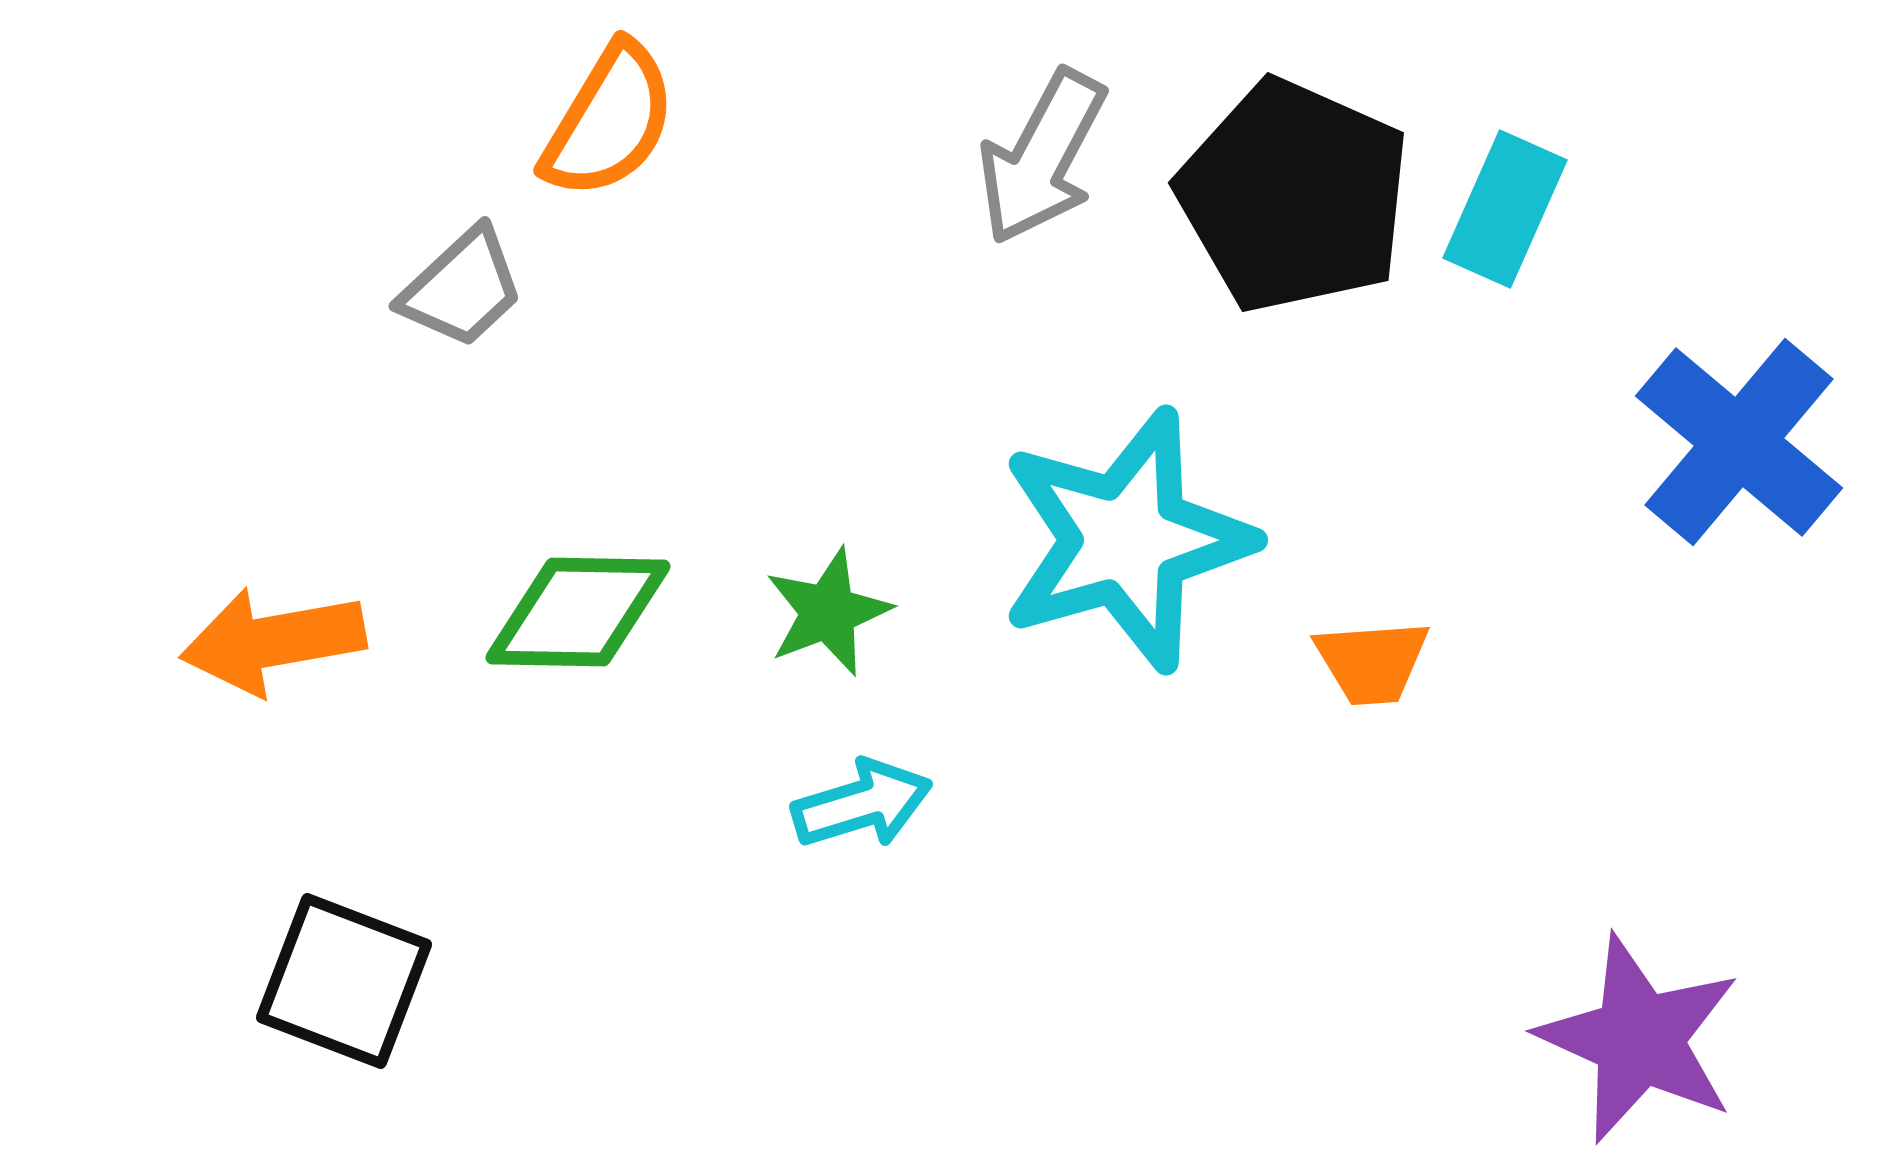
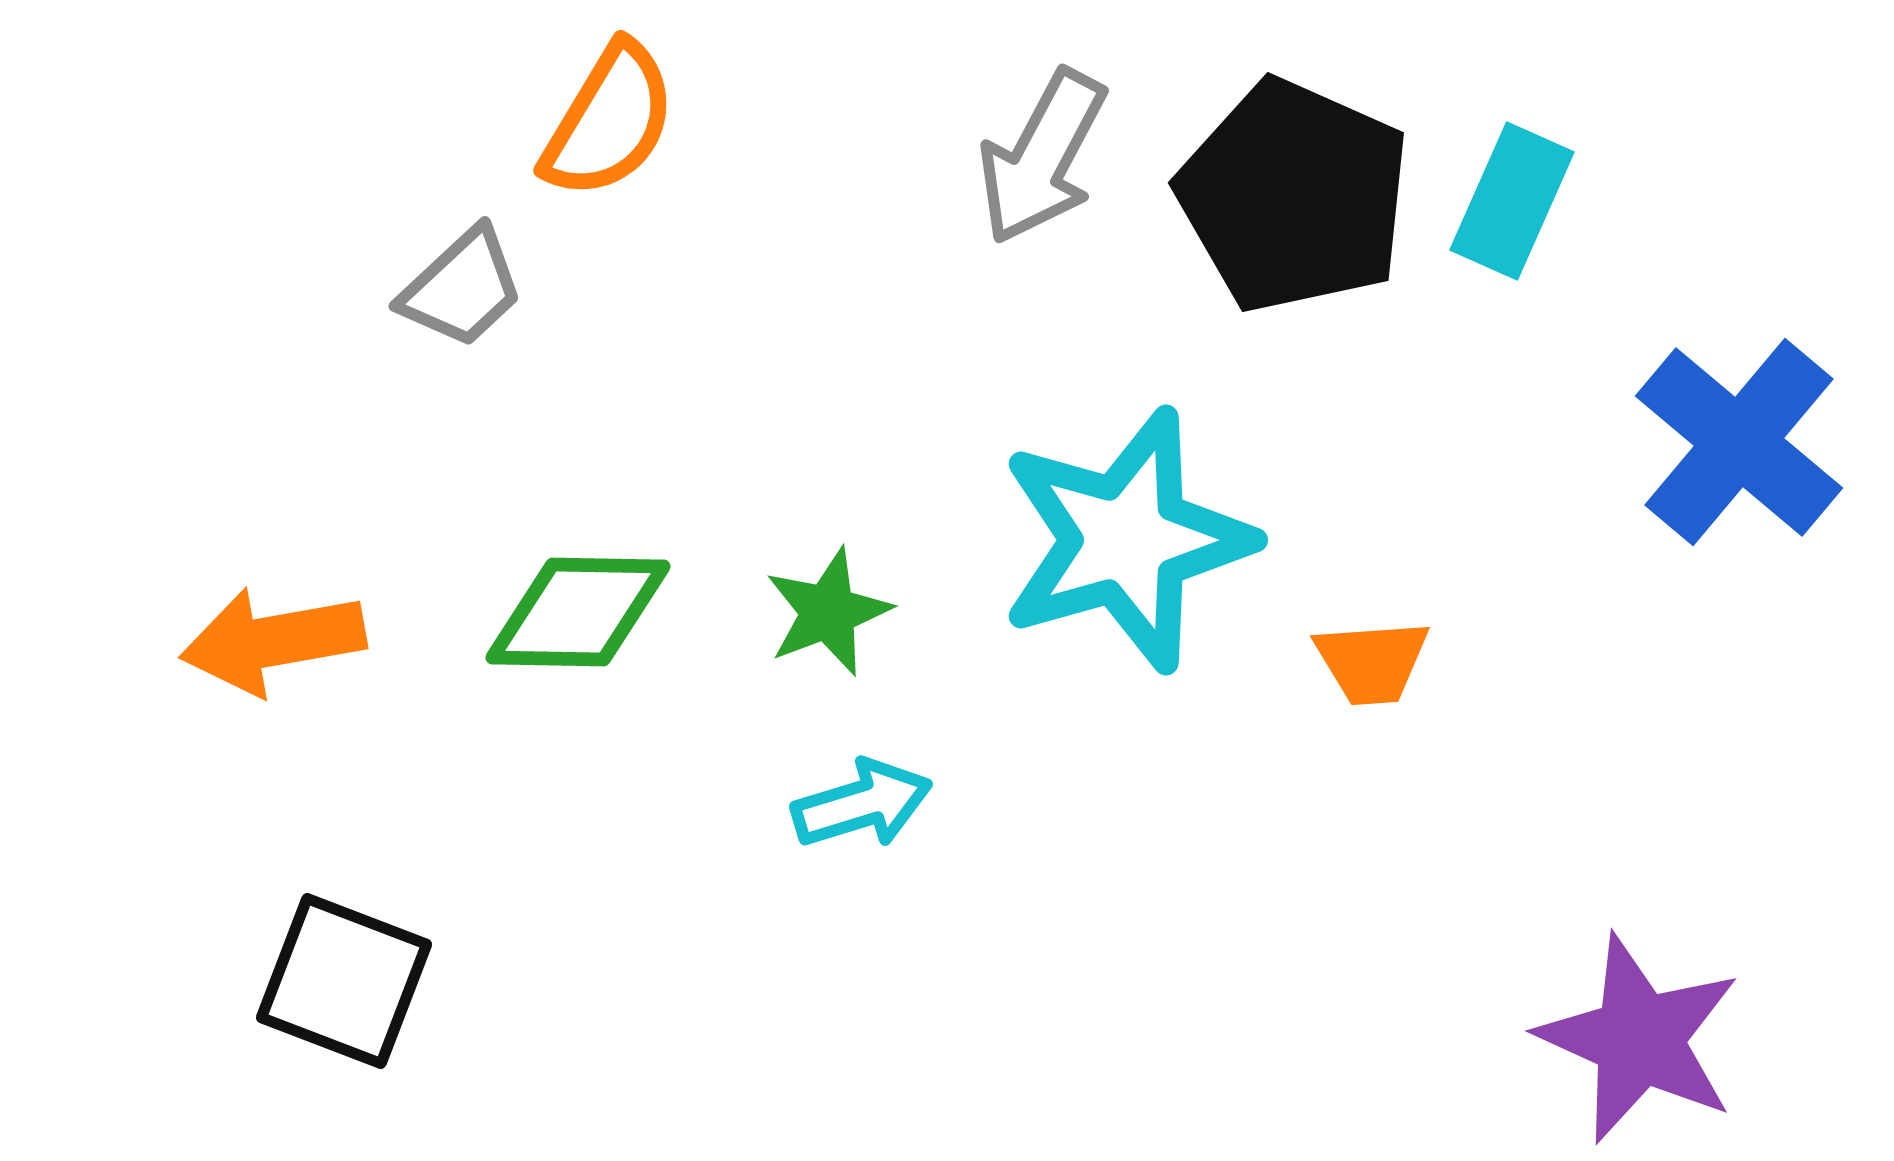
cyan rectangle: moved 7 px right, 8 px up
